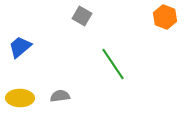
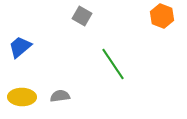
orange hexagon: moved 3 px left, 1 px up
yellow ellipse: moved 2 px right, 1 px up
